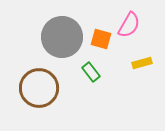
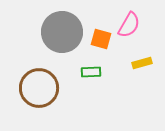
gray circle: moved 5 px up
green rectangle: rotated 54 degrees counterclockwise
